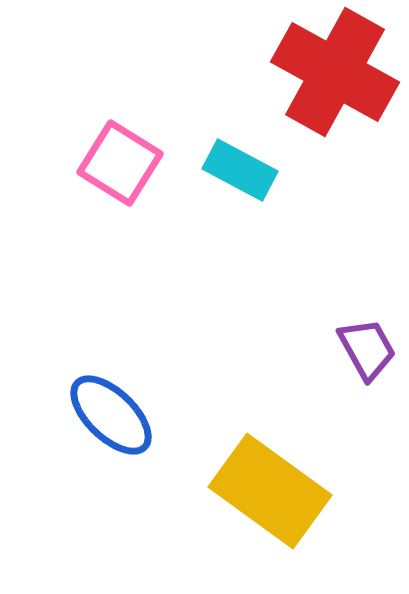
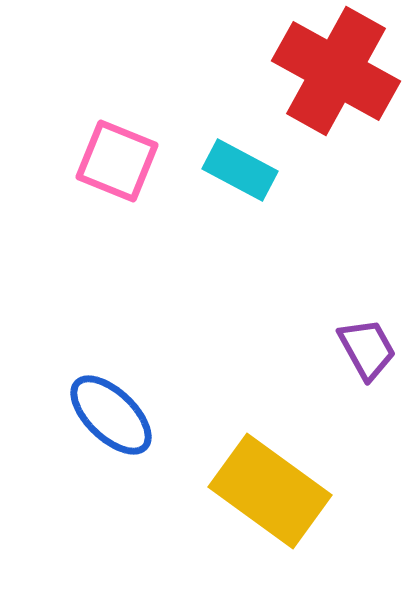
red cross: moved 1 px right, 1 px up
pink square: moved 3 px left, 2 px up; rotated 10 degrees counterclockwise
